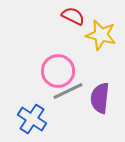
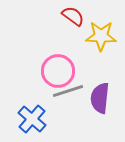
red semicircle: rotated 10 degrees clockwise
yellow star: moved 1 px down; rotated 12 degrees counterclockwise
gray line: rotated 8 degrees clockwise
blue cross: rotated 8 degrees clockwise
